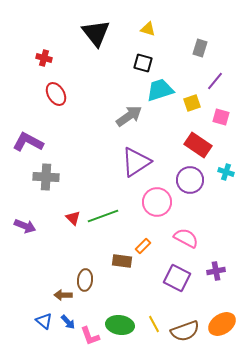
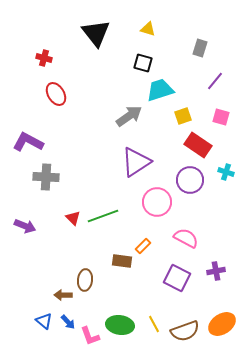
yellow square: moved 9 px left, 13 px down
